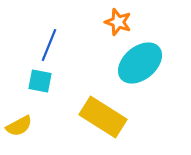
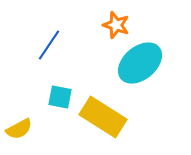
orange star: moved 2 px left, 3 px down
blue line: rotated 12 degrees clockwise
cyan square: moved 20 px right, 16 px down
yellow semicircle: moved 3 px down
